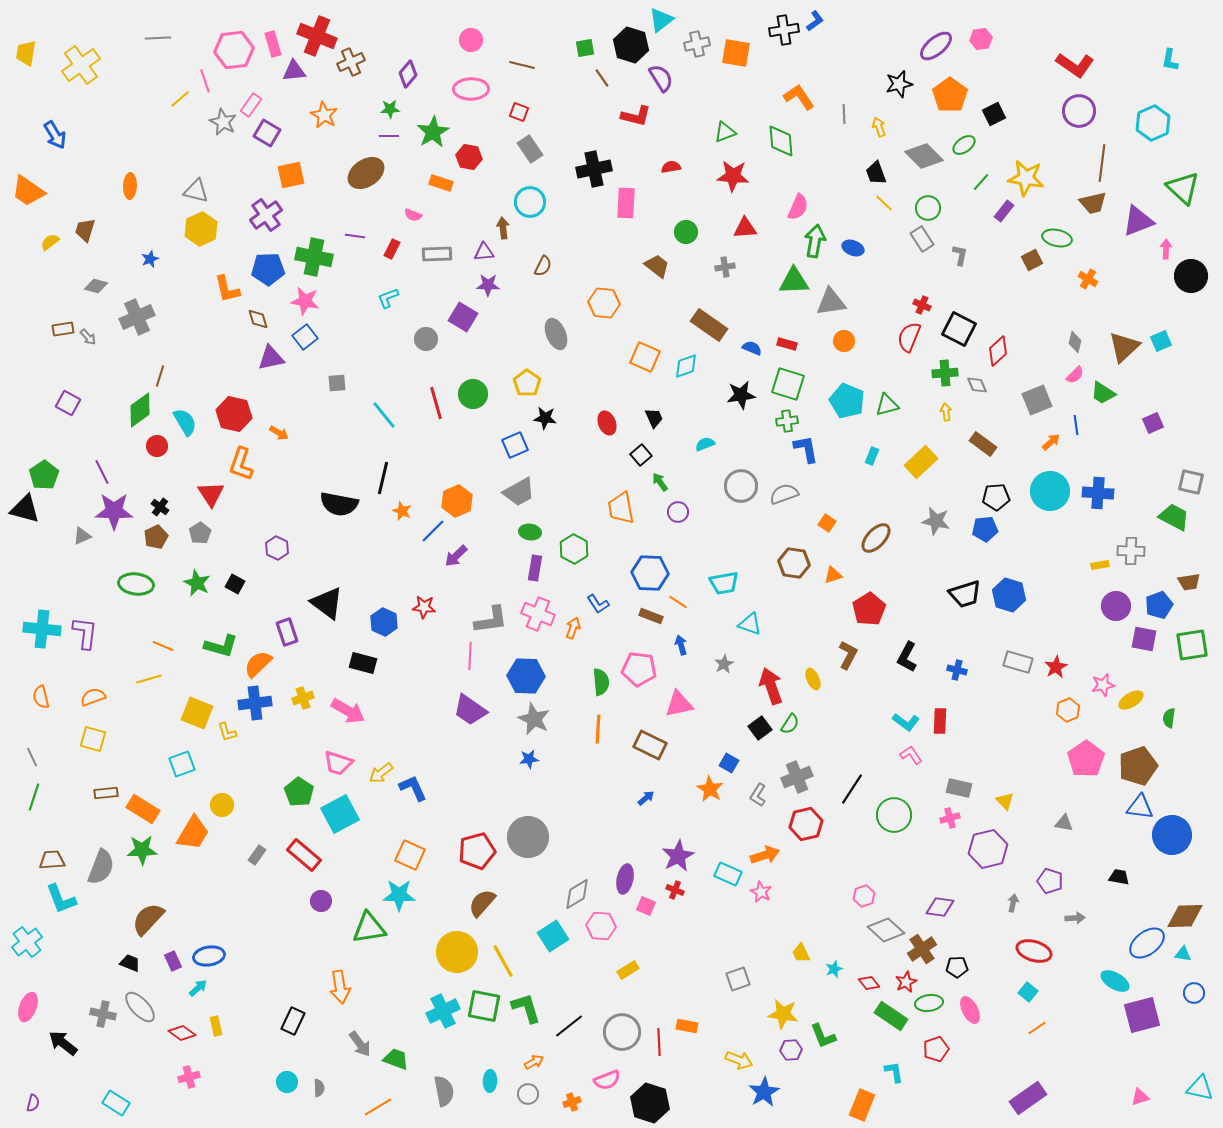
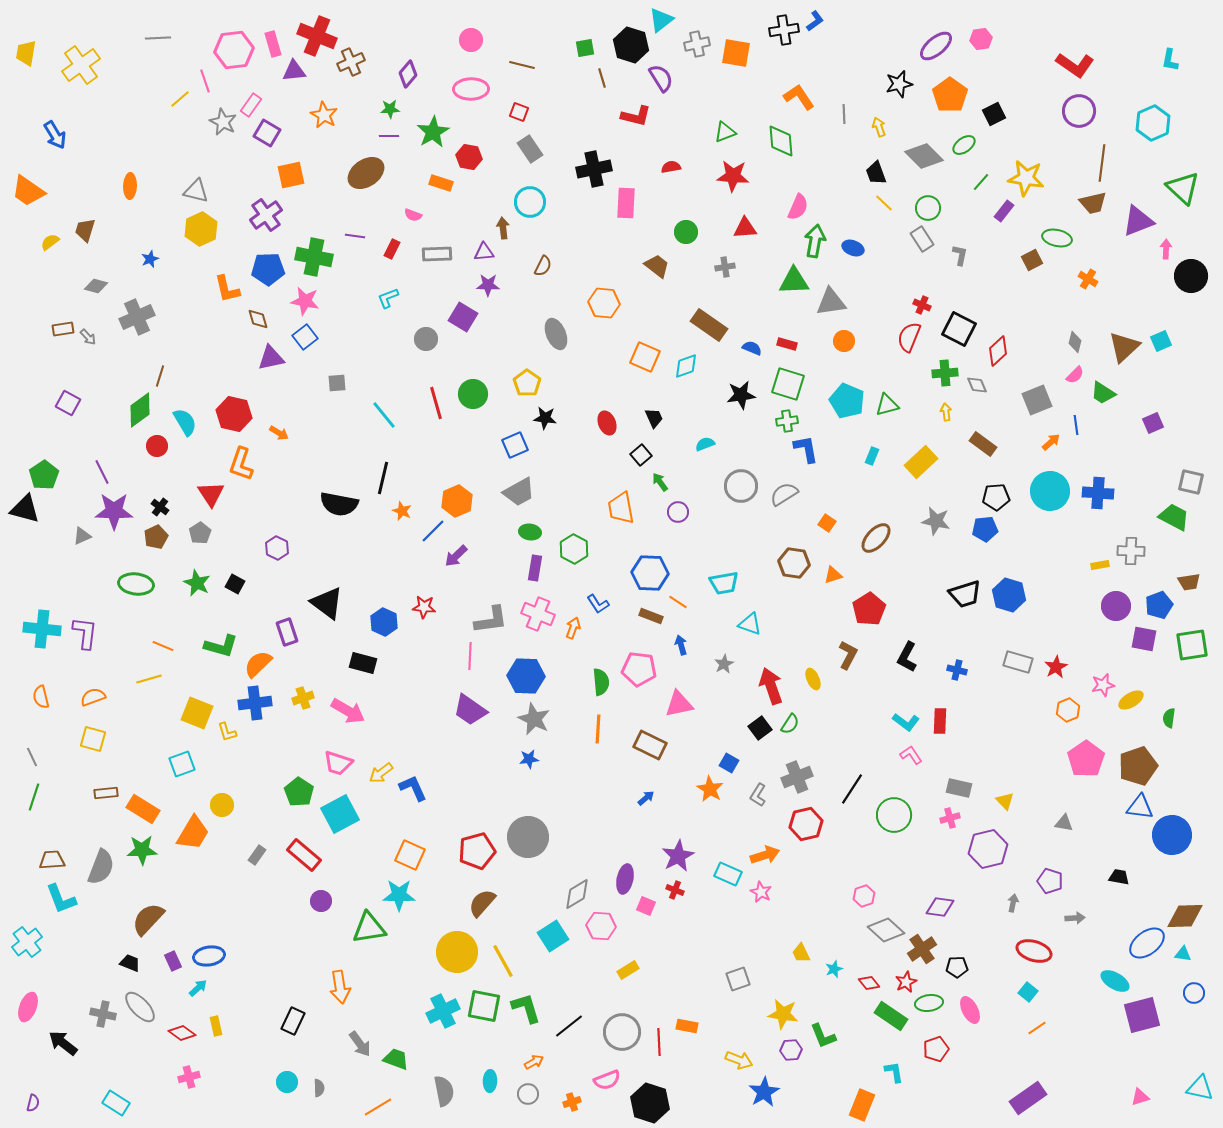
brown line at (602, 78): rotated 18 degrees clockwise
gray semicircle at (784, 494): rotated 12 degrees counterclockwise
